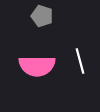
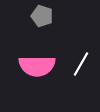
white line: moved 1 px right, 3 px down; rotated 45 degrees clockwise
